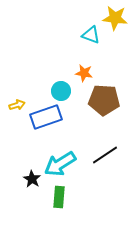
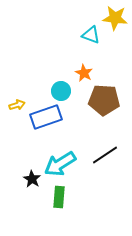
orange star: rotated 18 degrees clockwise
